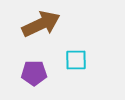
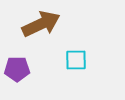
purple pentagon: moved 17 px left, 4 px up
